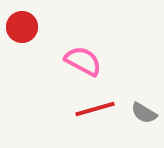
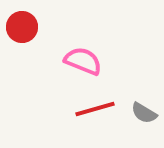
pink semicircle: rotated 6 degrees counterclockwise
